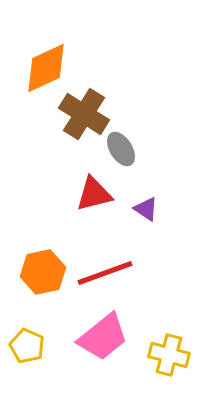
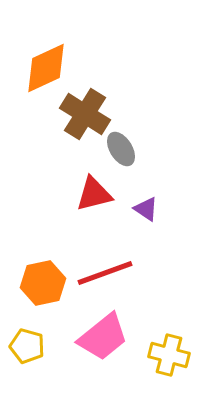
brown cross: moved 1 px right
orange hexagon: moved 11 px down
yellow pentagon: rotated 8 degrees counterclockwise
